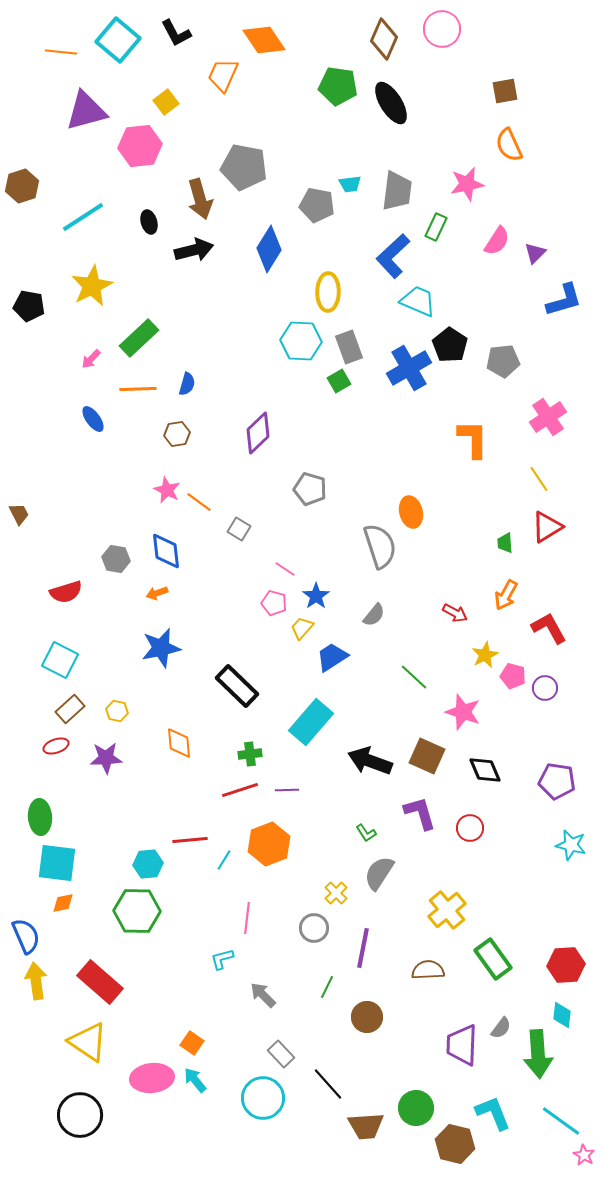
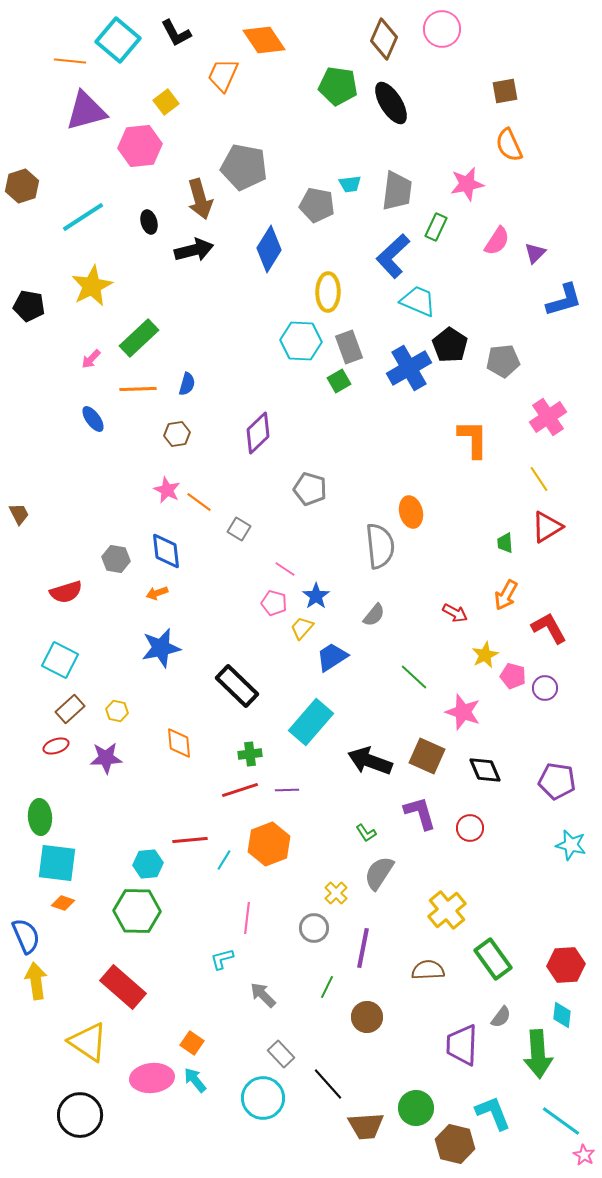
orange line at (61, 52): moved 9 px right, 9 px down
gray semicircle at (380, 546): rotated 12 degrees clockwise
orange diamond at (63, 903): rotated 30 degrees clockwise
red rectangle at (100, 982): moved 23 px right, 5 px down
gray semicircle at (501, 1028): moved 11 px up
